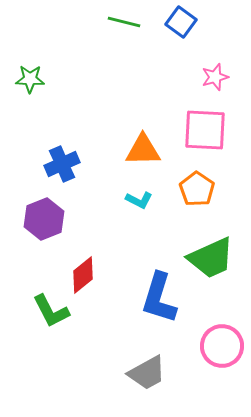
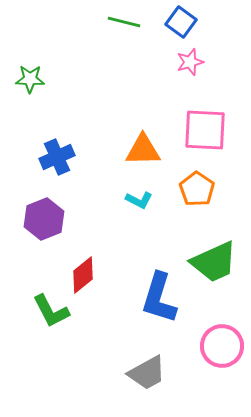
pink star: moved 25 px left, 15 px up
blue cross: moved 5 px left, 7 px up
green trapezoid: moved 3 px right, 4 px down
